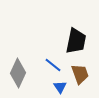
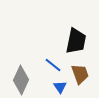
gray diamond: moved 3 px right, 7 px down
